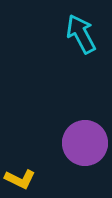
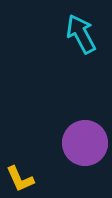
yellow L-shape: rotated 40 degrees clockwise
